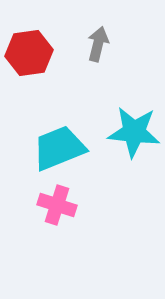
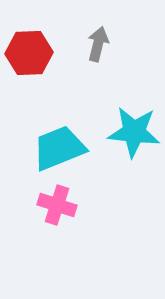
red hexagon: rotated 6 degrees clockwise
